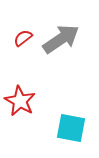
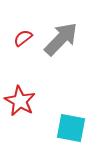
gray arrow: rotated 12 degrees counterclockwise
